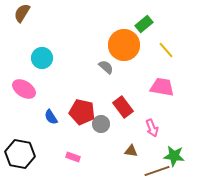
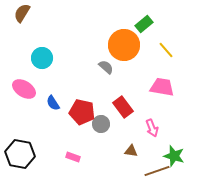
blue semicircle: moved 2 px right, 14 px up
green star: rotated 10 degrees clockwise
